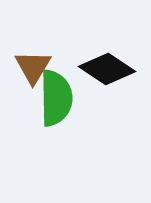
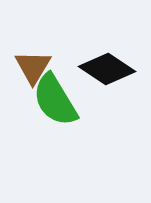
green semicircle: moved 1 px left, 2 px down; rotated 150 degrees clockwise
